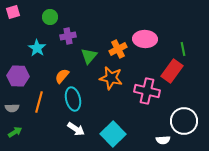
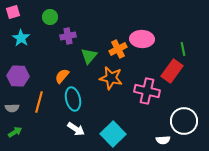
pink ellipse: moved 3 px left
cyan star: moved 16 px left, 10 px up
